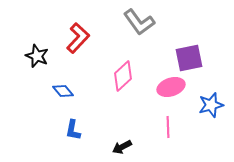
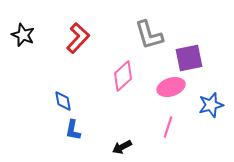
gray L-shape: moved 10 px right, 13 px down; rotated 20 degrees clockwise
black star: moved 14 px left, 21 px up
blue diamond: moved 10 px down; rotated 30 degrees clockwise
pink line: rotated 20 degrees clockwise
